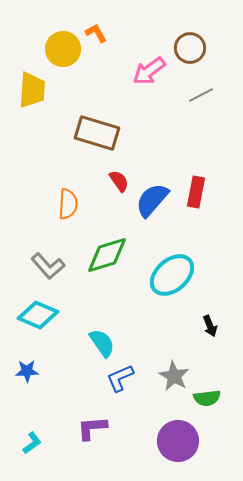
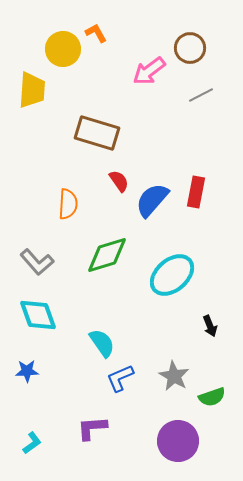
gray L-shape: moved 11 px left, 4 px up
cyan diamond: rotated 48 degrees clockwise
green semicircle: moved 5 px right, 1 px up; rotated 12 degrees counterclockwise
